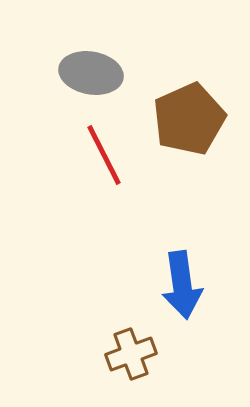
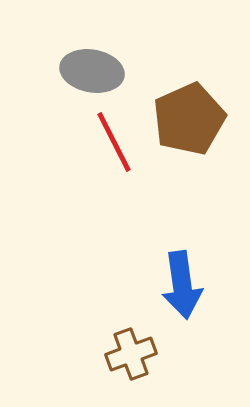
gray ellipse: moved 1 px right, 2 px up
red line: moved 10 px right, 13 px up
